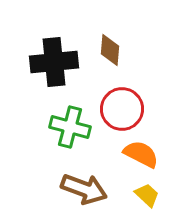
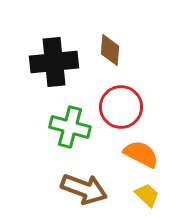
red circle: moved 1 px left, 2 px up
